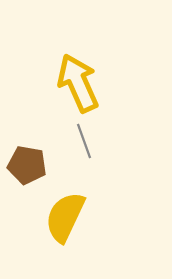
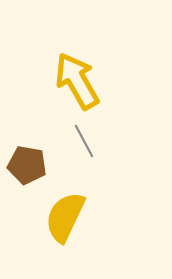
yellow arrow: moved 1 px left, 2 px up; rotated 6 degrees counterclockwise
gray line: rotated 8 degrees counterclockwise
